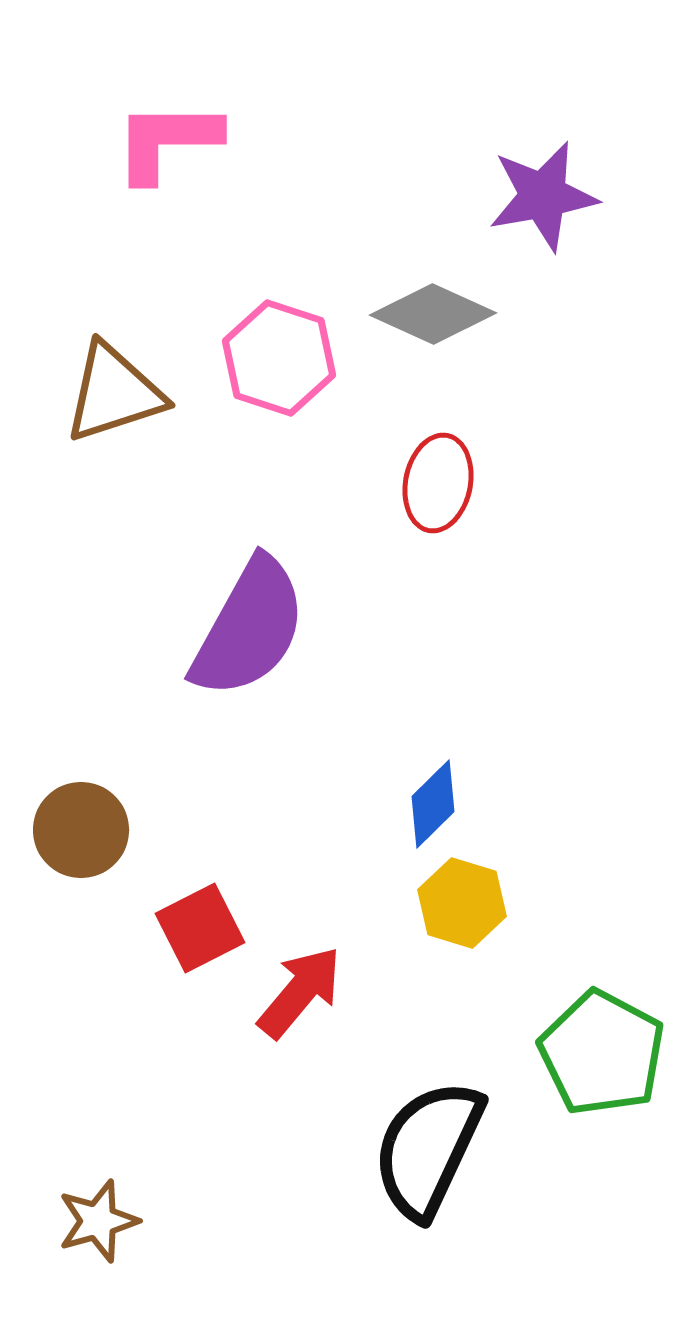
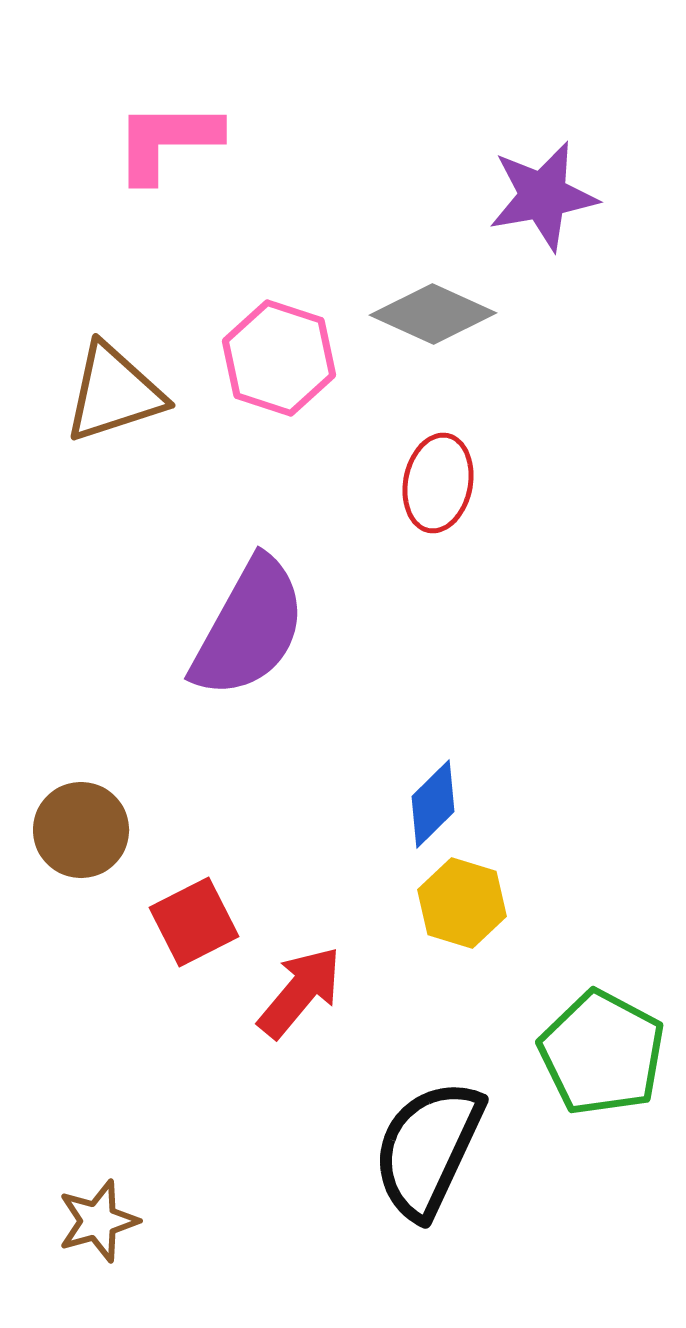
red square: moved 6 px left, 6 px up
